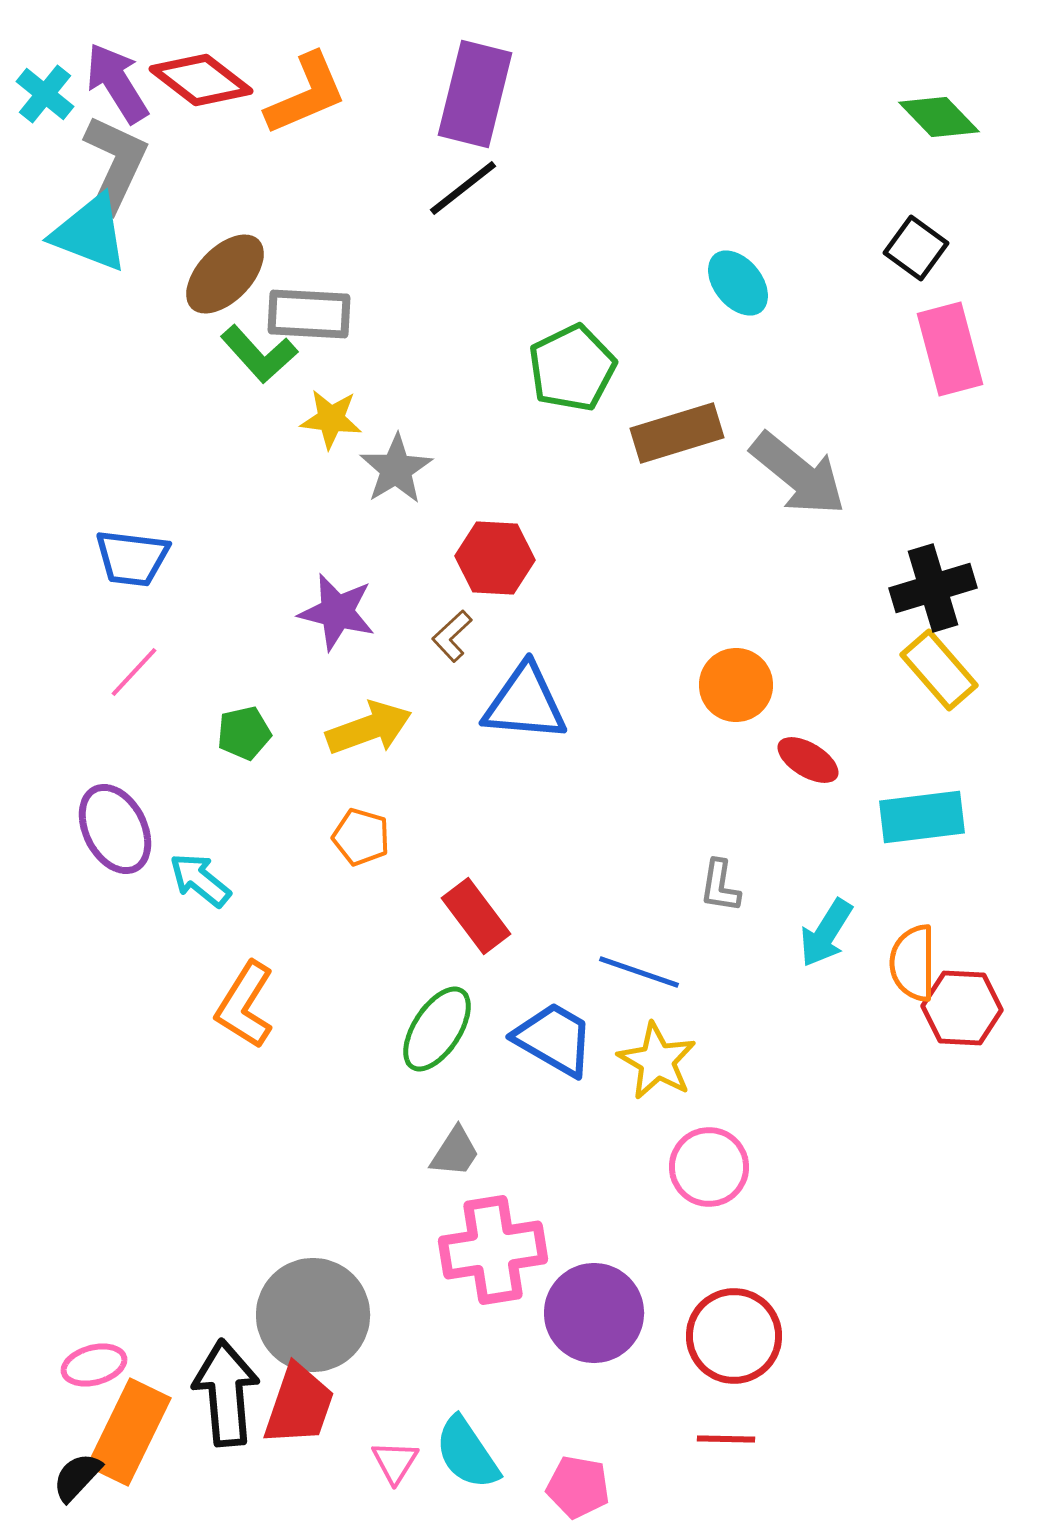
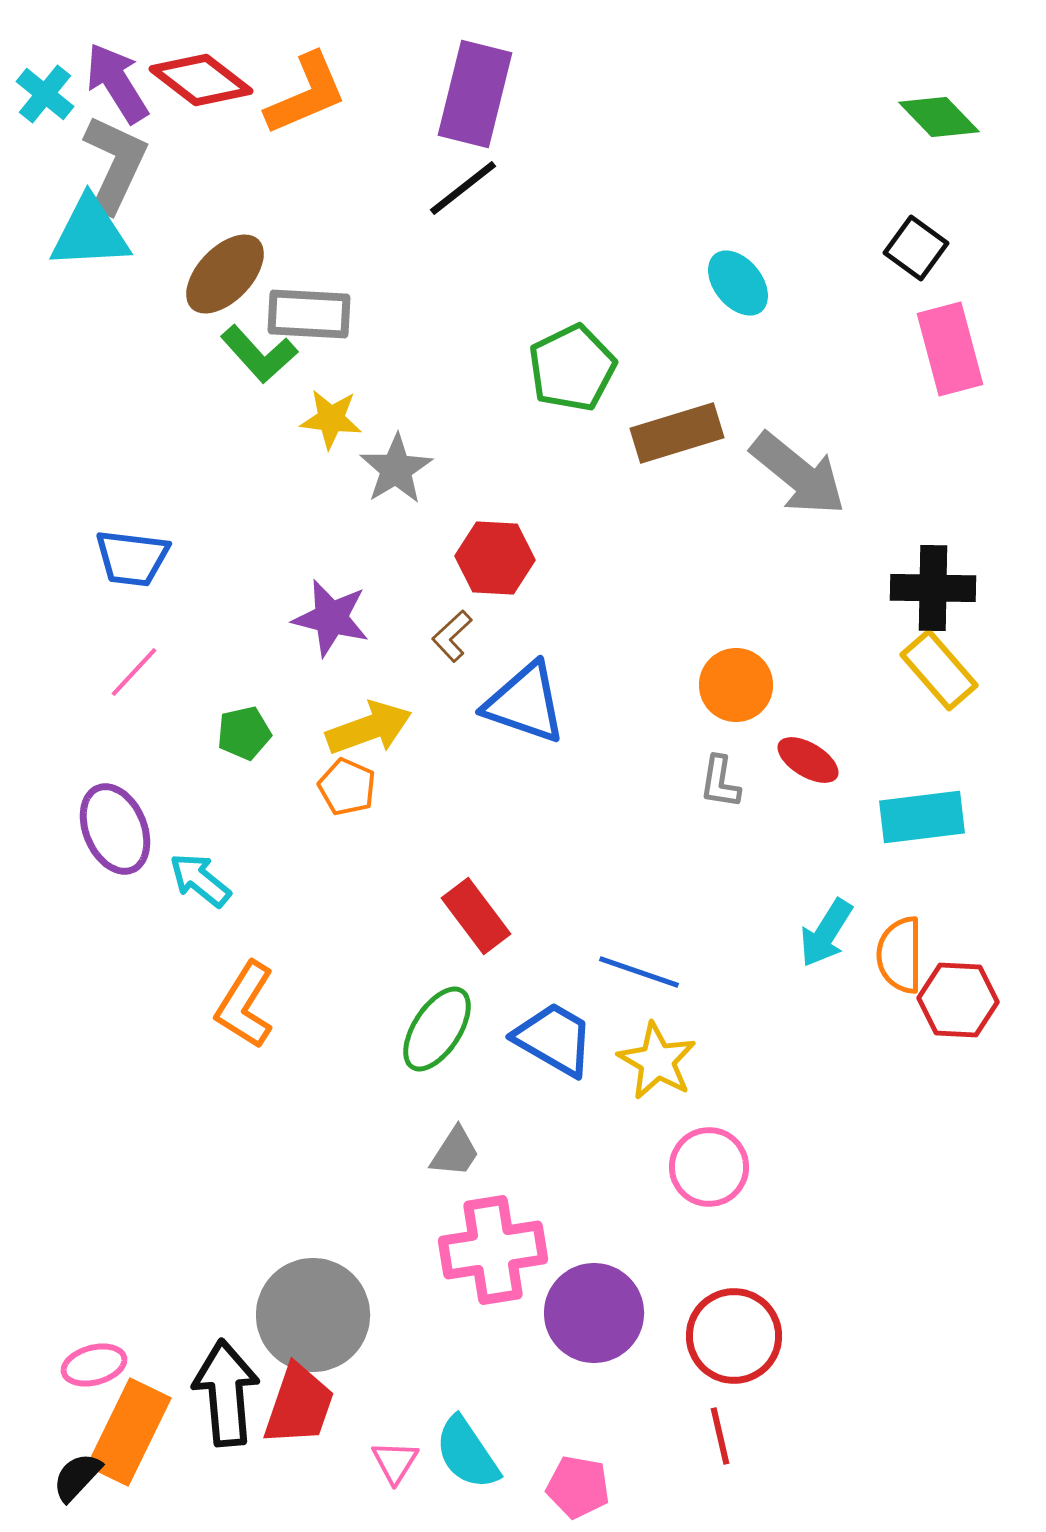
cyan triangle at (90, 233): rotated 24 degrees counterclockwise
black cross at (933, 588): rotated 18 degrees clockwise
purple star at (337, 612): moved 6 px left, 6 px down
blue triangle at (525, 703): rotated 14 degrees clockwise
purple ellipse at (115, 829): rotated 4 degrees clockwise
orange pentagon at (361, 837): moved 14 px left, 50 px up; rotated 8 degrees clockwise
gray L-shape at (720, 886): moved 104 px up
orange semicircle at (913, 963): moved 13 px left, 8 px up
red hexagon at (962, 1008): moved 4 px left, 8 px up
red line at (726, 1439): moved 6 px left, 3 px up; rotated 76 degrees clockwise
